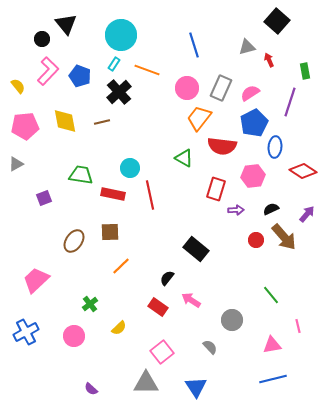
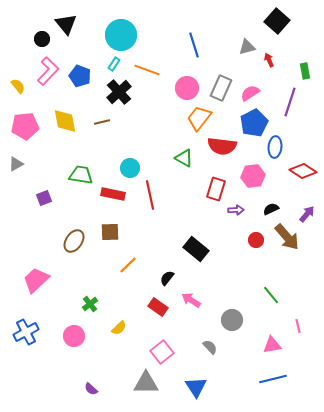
brown arrow at (284, 237): moved 3 px right
orange line at (121, 266): moved 7 px right, 1 px up
